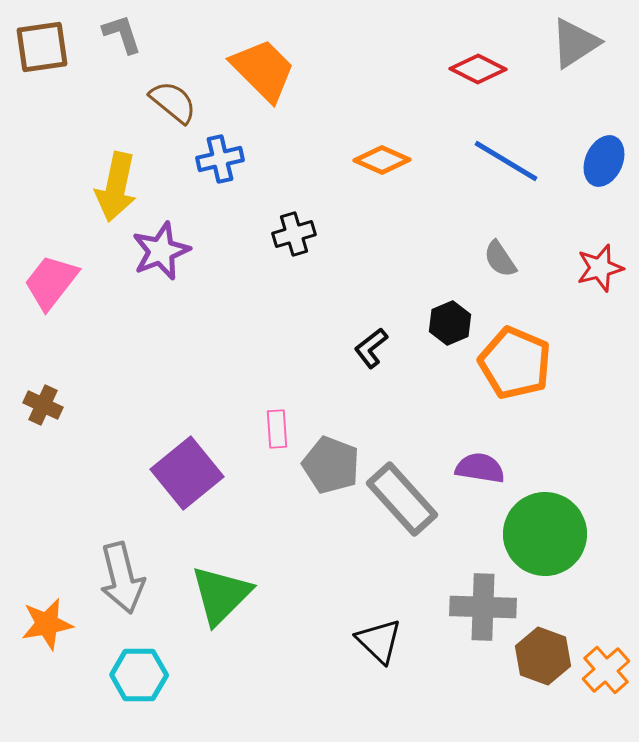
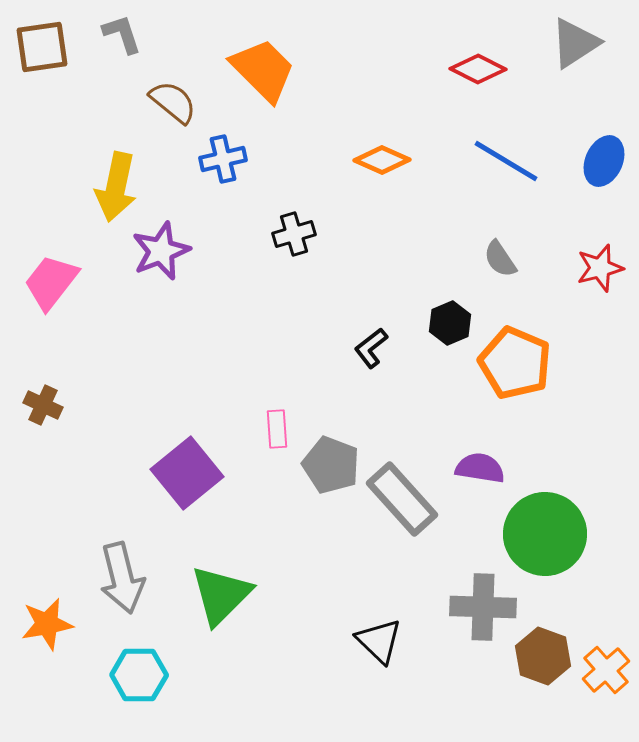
blue cross: moved 3 px right
